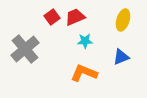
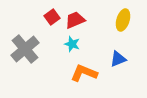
red trapezoid: moved 3 px down
cyan star: moved 13 px left, 3 px down; rotated 21 degrees clockwise
blue triangle: moved 3 px left, 2 px down
